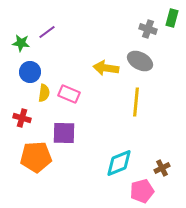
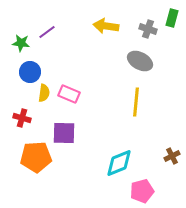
yellow arrow: moved 42 px up
brown cross: moved 10 px right, 12 px up
